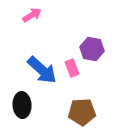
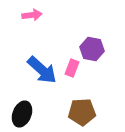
pink arrow: rotated 24 degrees clockwise
pink rectangle: rotated 42 degrees clockwise
black ellipse: moved 9 px down; rotated 25 degrees clockwise
